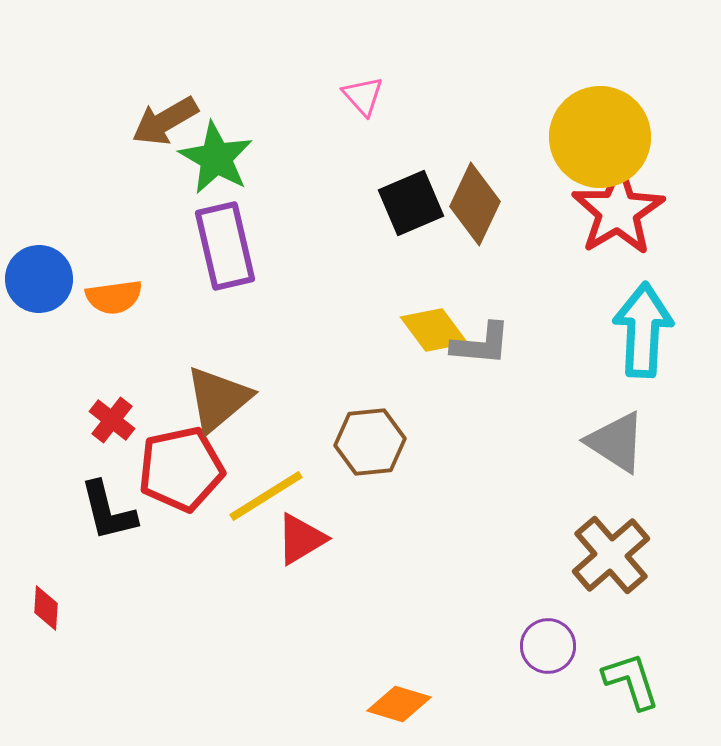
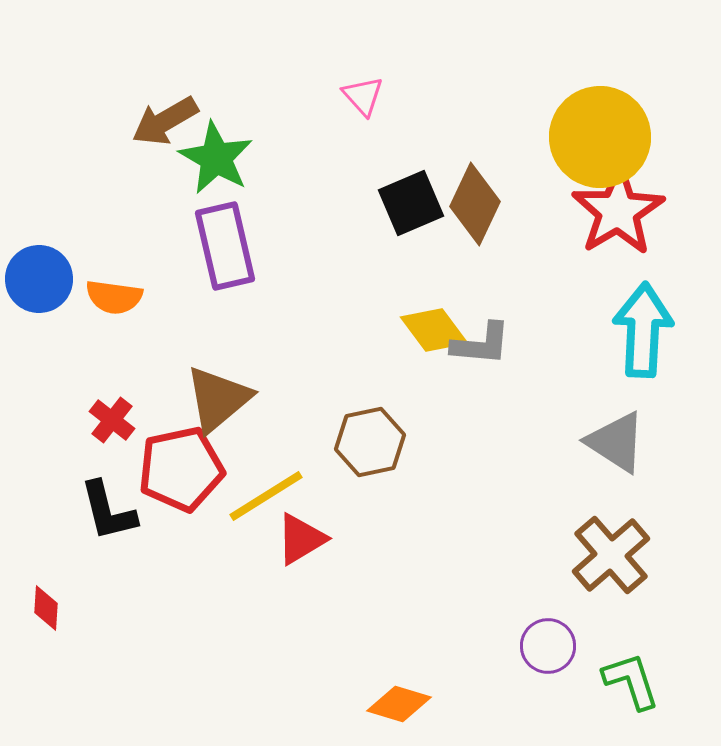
orange semicircle: rotated 16 degrees clockwise
brown hexagon: rotated 6 degrees counterclockwise
